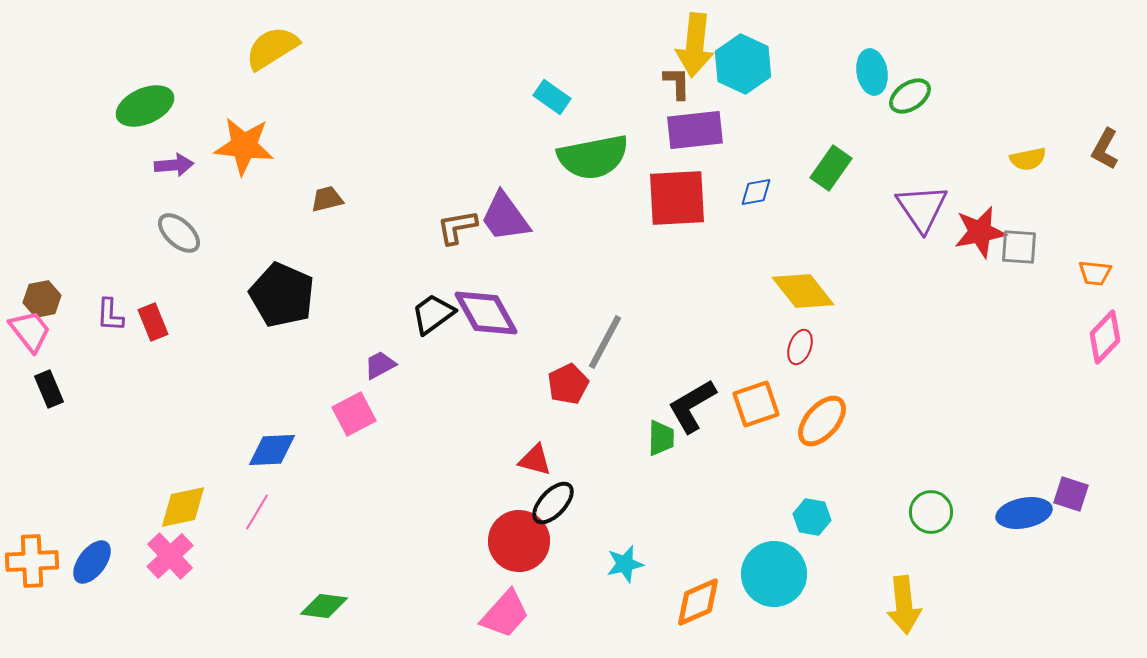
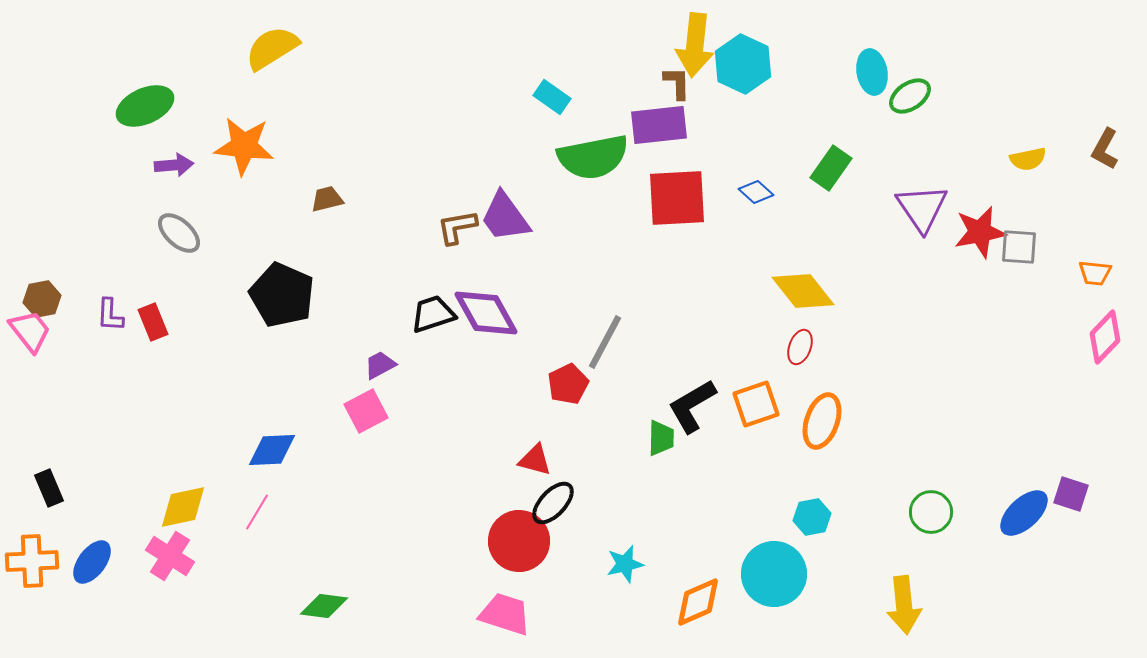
purple rectangle at (695, 130): moved 36 px left, 5 px up
blue diamond at (756, 192): rotated 52 degrees clockwise
black trapezoid at (433, 314): rotated 18 degrees clockwise
black rectangle at (49, 389): moved 99 px down
pink square at (354, 414): moved 12 px right, 3 px up
orange ellipse at (822, 421): rotated 22 degrees counterclockwise
blue ellipse at (1024, 513): rotated 32 degrees counterclockwise
cyan hexagon at (812, 517): rotated 21 degrees counterclockwise
pink cross at (170, 556): rotated 15 degrees counterclockwise
pink trapezoid at (505, 614): rotated 114 degrees counterclockwise
